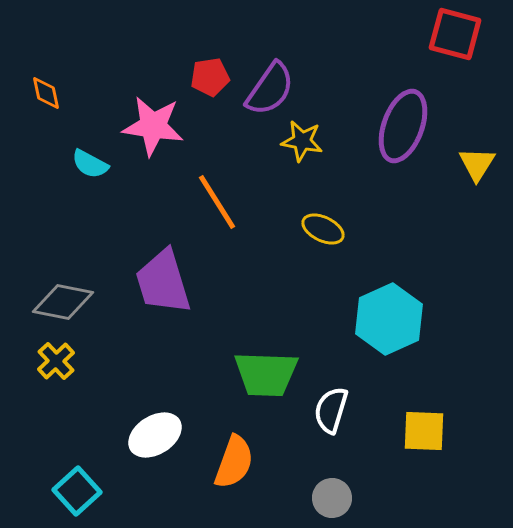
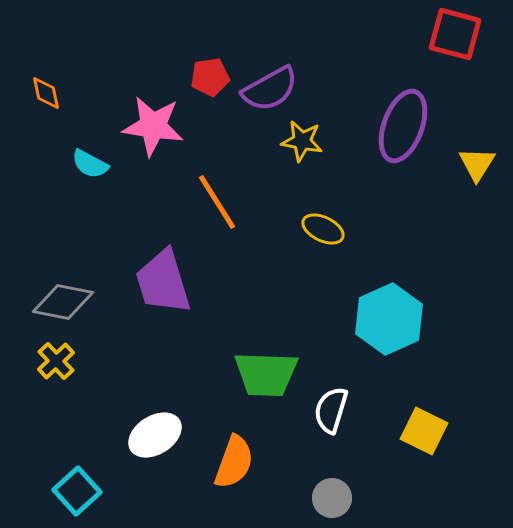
purple semicircle: rotated 26 degrees clockwise
yellow square: rotated 24 degrees clockwise
